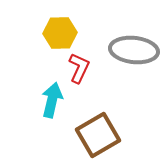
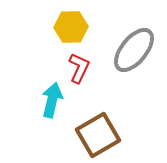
yellow hexagon: moved 11 px right, 6 px up
gray ellipse: rotated 57 degrees counterclockwise
